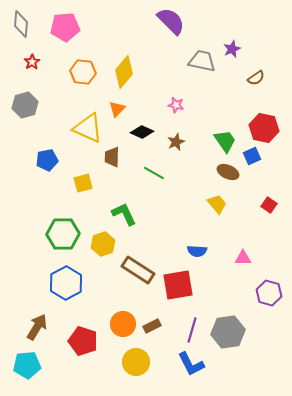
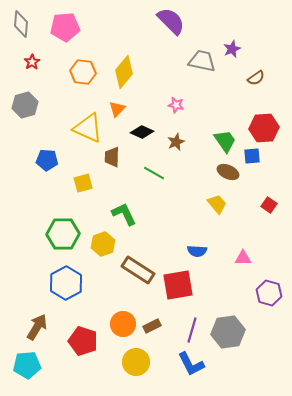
red hexagon at (264, 128): rotated 16 degrees counterclockwise
blue square at (252, 156): rotated 18 degrees clockwise
blue pentagon at (47, 160): rotated 15 degrees clockwise
